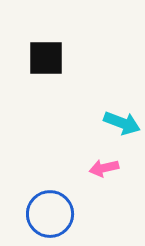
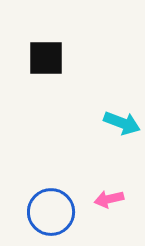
pink arrow: moved 5 px right, 31 px down
blue circle: moved 1 px right, 2 px up
